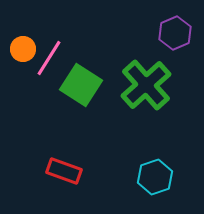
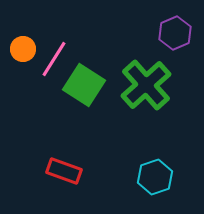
pink line: moved 5 px right, 1 px down
green square: moved 3 px right
